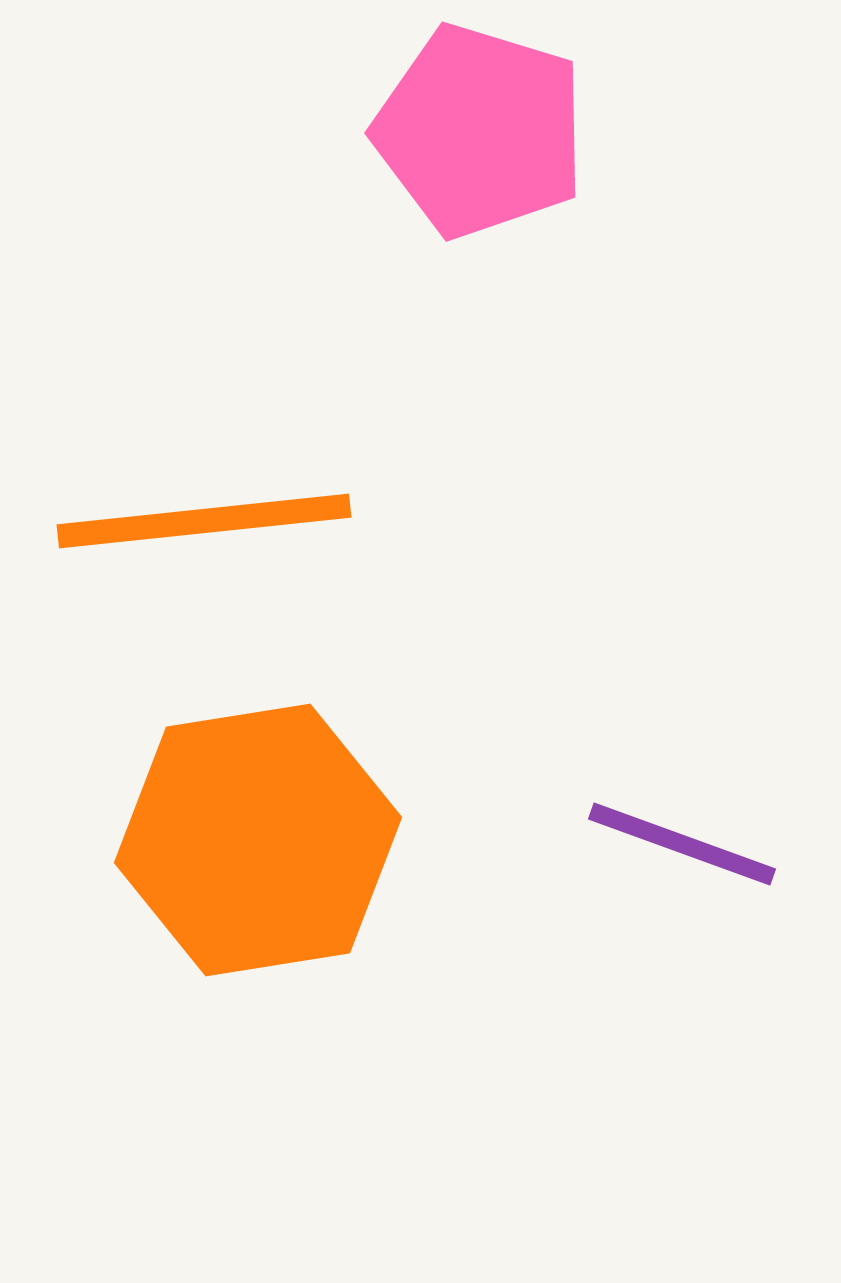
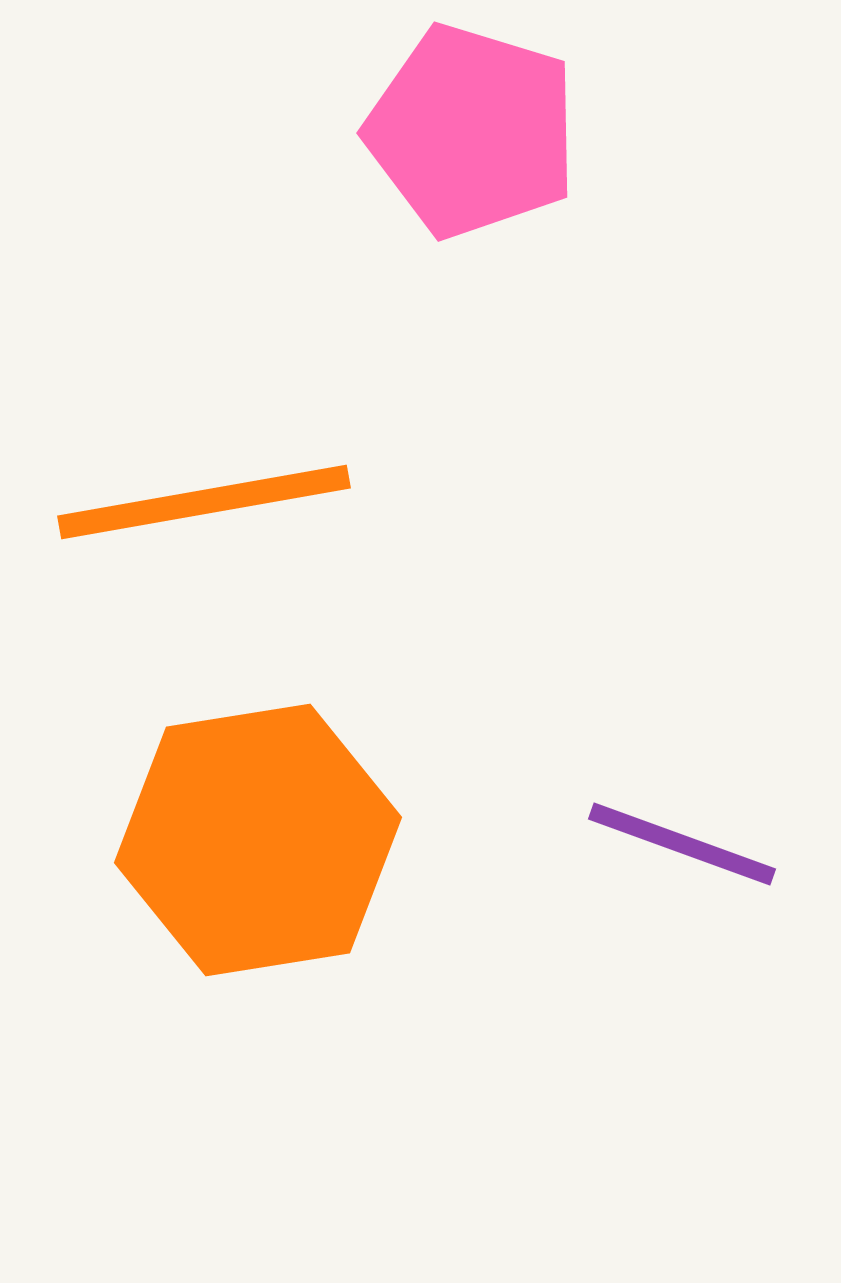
pink pentagon: moved 8 px left
orange line: moved 19 px up; rotated 4 degrees counterclockwise
